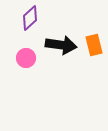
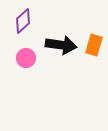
purple diamond: moved 7 px left, 3 px down
orange rectangle: rotated 30 degrees clockwise
